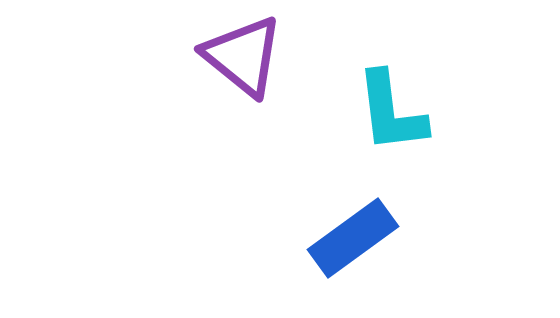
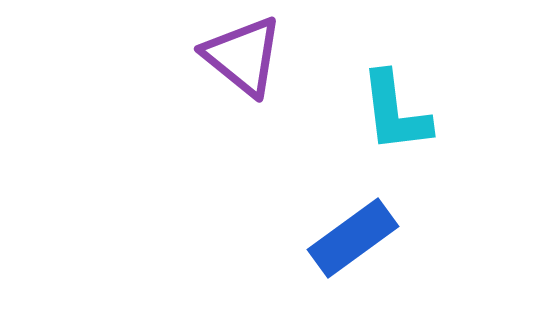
cyan L-shape: moved 4 px right
